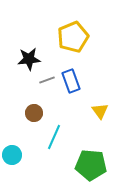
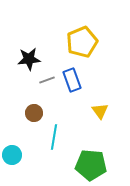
yellow pentagon: moved 9 px right, 5 px down
blue rectangle: moved 1 px right, 1 px up
cyan line: rotated 15 degrees counterclockwise
